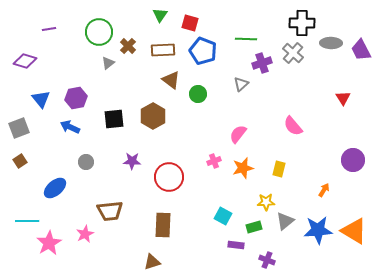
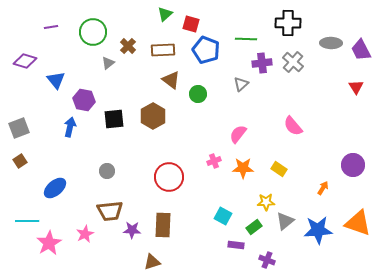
green triangle at (160, 15): moved 5 px right, 1 px up; rotated 14 degrees clockwise
red square at (190, 23): moved 1 px right, 1 px down
black cross at (302, 23): moved 14 px left
purple line at (49, 29): moved 2 px right, 2 px up
green circle at (99, 32): moved 6 px left
blue pentagon at (203, 51): moved 3 px right, 1 px up
gray cross at (293, 53): moved 9 px down
purple cross at (262, 63): rotated 12 degrees clockwise
purple hexagon at (76, 98): moved 8 px right, 2 px down; rotated 20 degrees clockwise
red triangle at (343, 98): moved 13 px right, 11 px up
blue triangle at (41, 99): moved 15 px right, 19 px up
blue arrow at (70, 127): rotated 78 degrees clockwise
purple circle at (353, 160): moved 5 px down
purple star at (132, 161): moved 69 px down
gray circle at (86, 162): moved 21 px right, 9 px down
orange star at (243, 168): rotated 15 degrees clockwise
yellow rectangle at (279, 169): rotated 70 degrees counterclockwise
orange arrow at (324, 190): moved 1 px left, 2 px up
green rectangle at (254, 227): rotated 21 degrees counterclockwise
orange triangle at (354, 231): moved 4 px right, 8 px up; rotated 12 degrees counterclockwise
